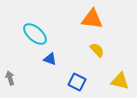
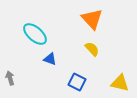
orange triangle: rotated 40 degrees clockwise
yellow semicircle: moved 5 px left, 1 px up
yellow triangle: moved 2 px down
